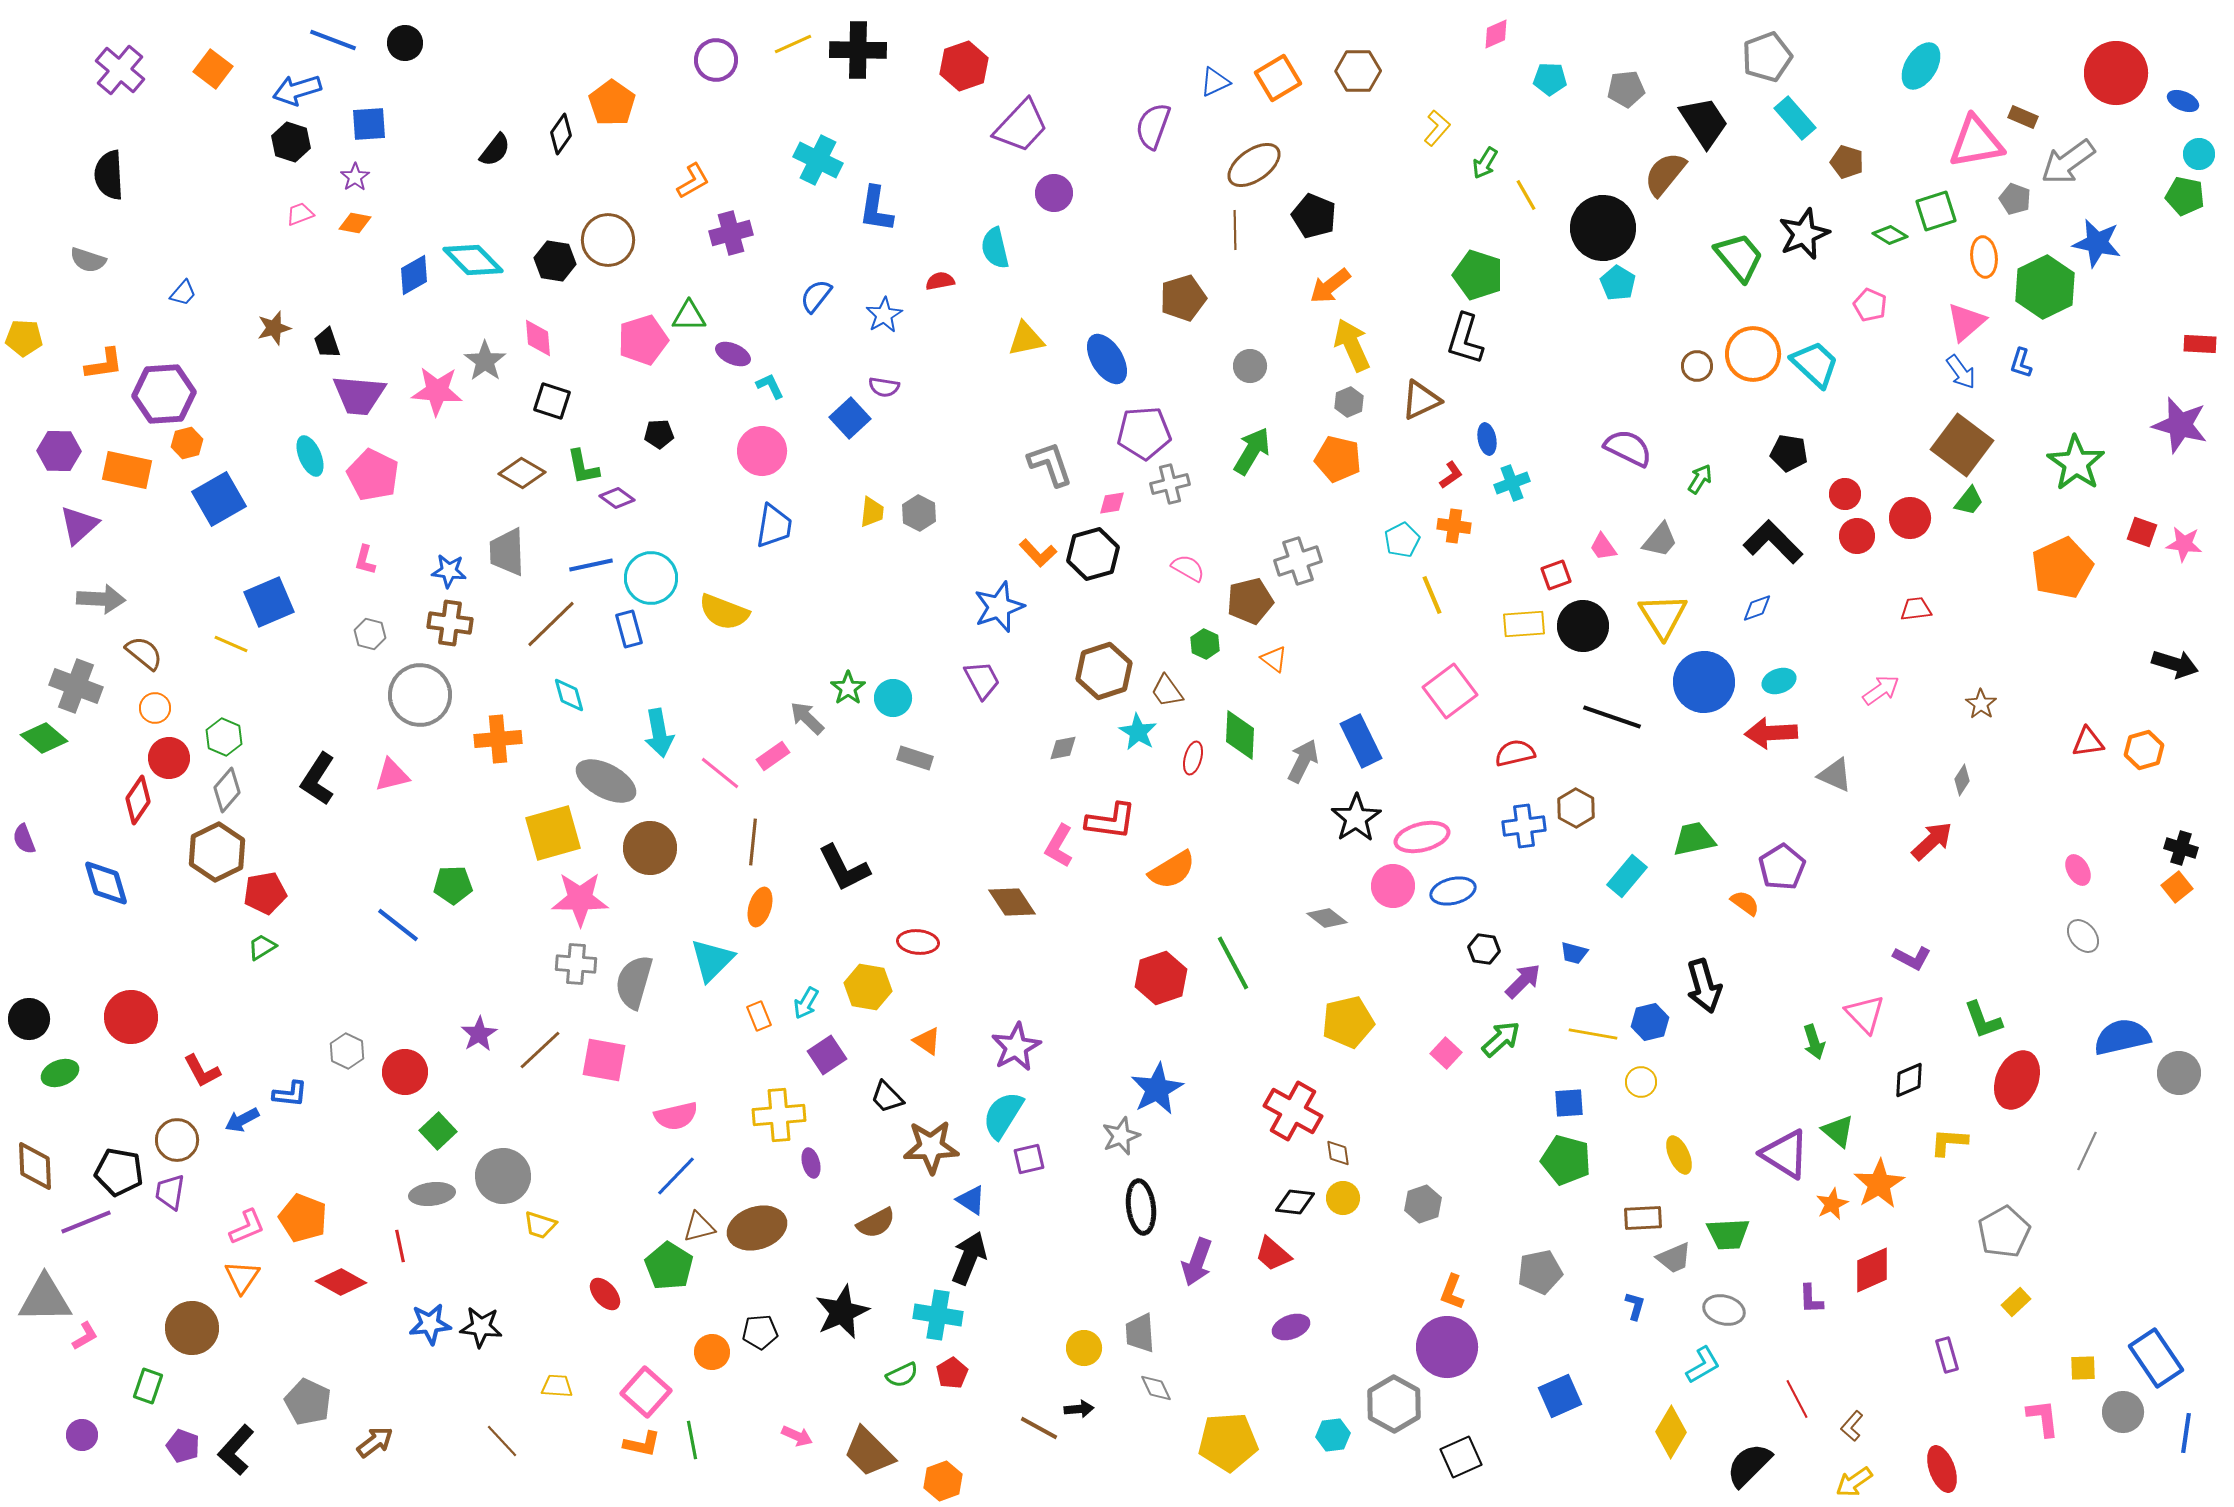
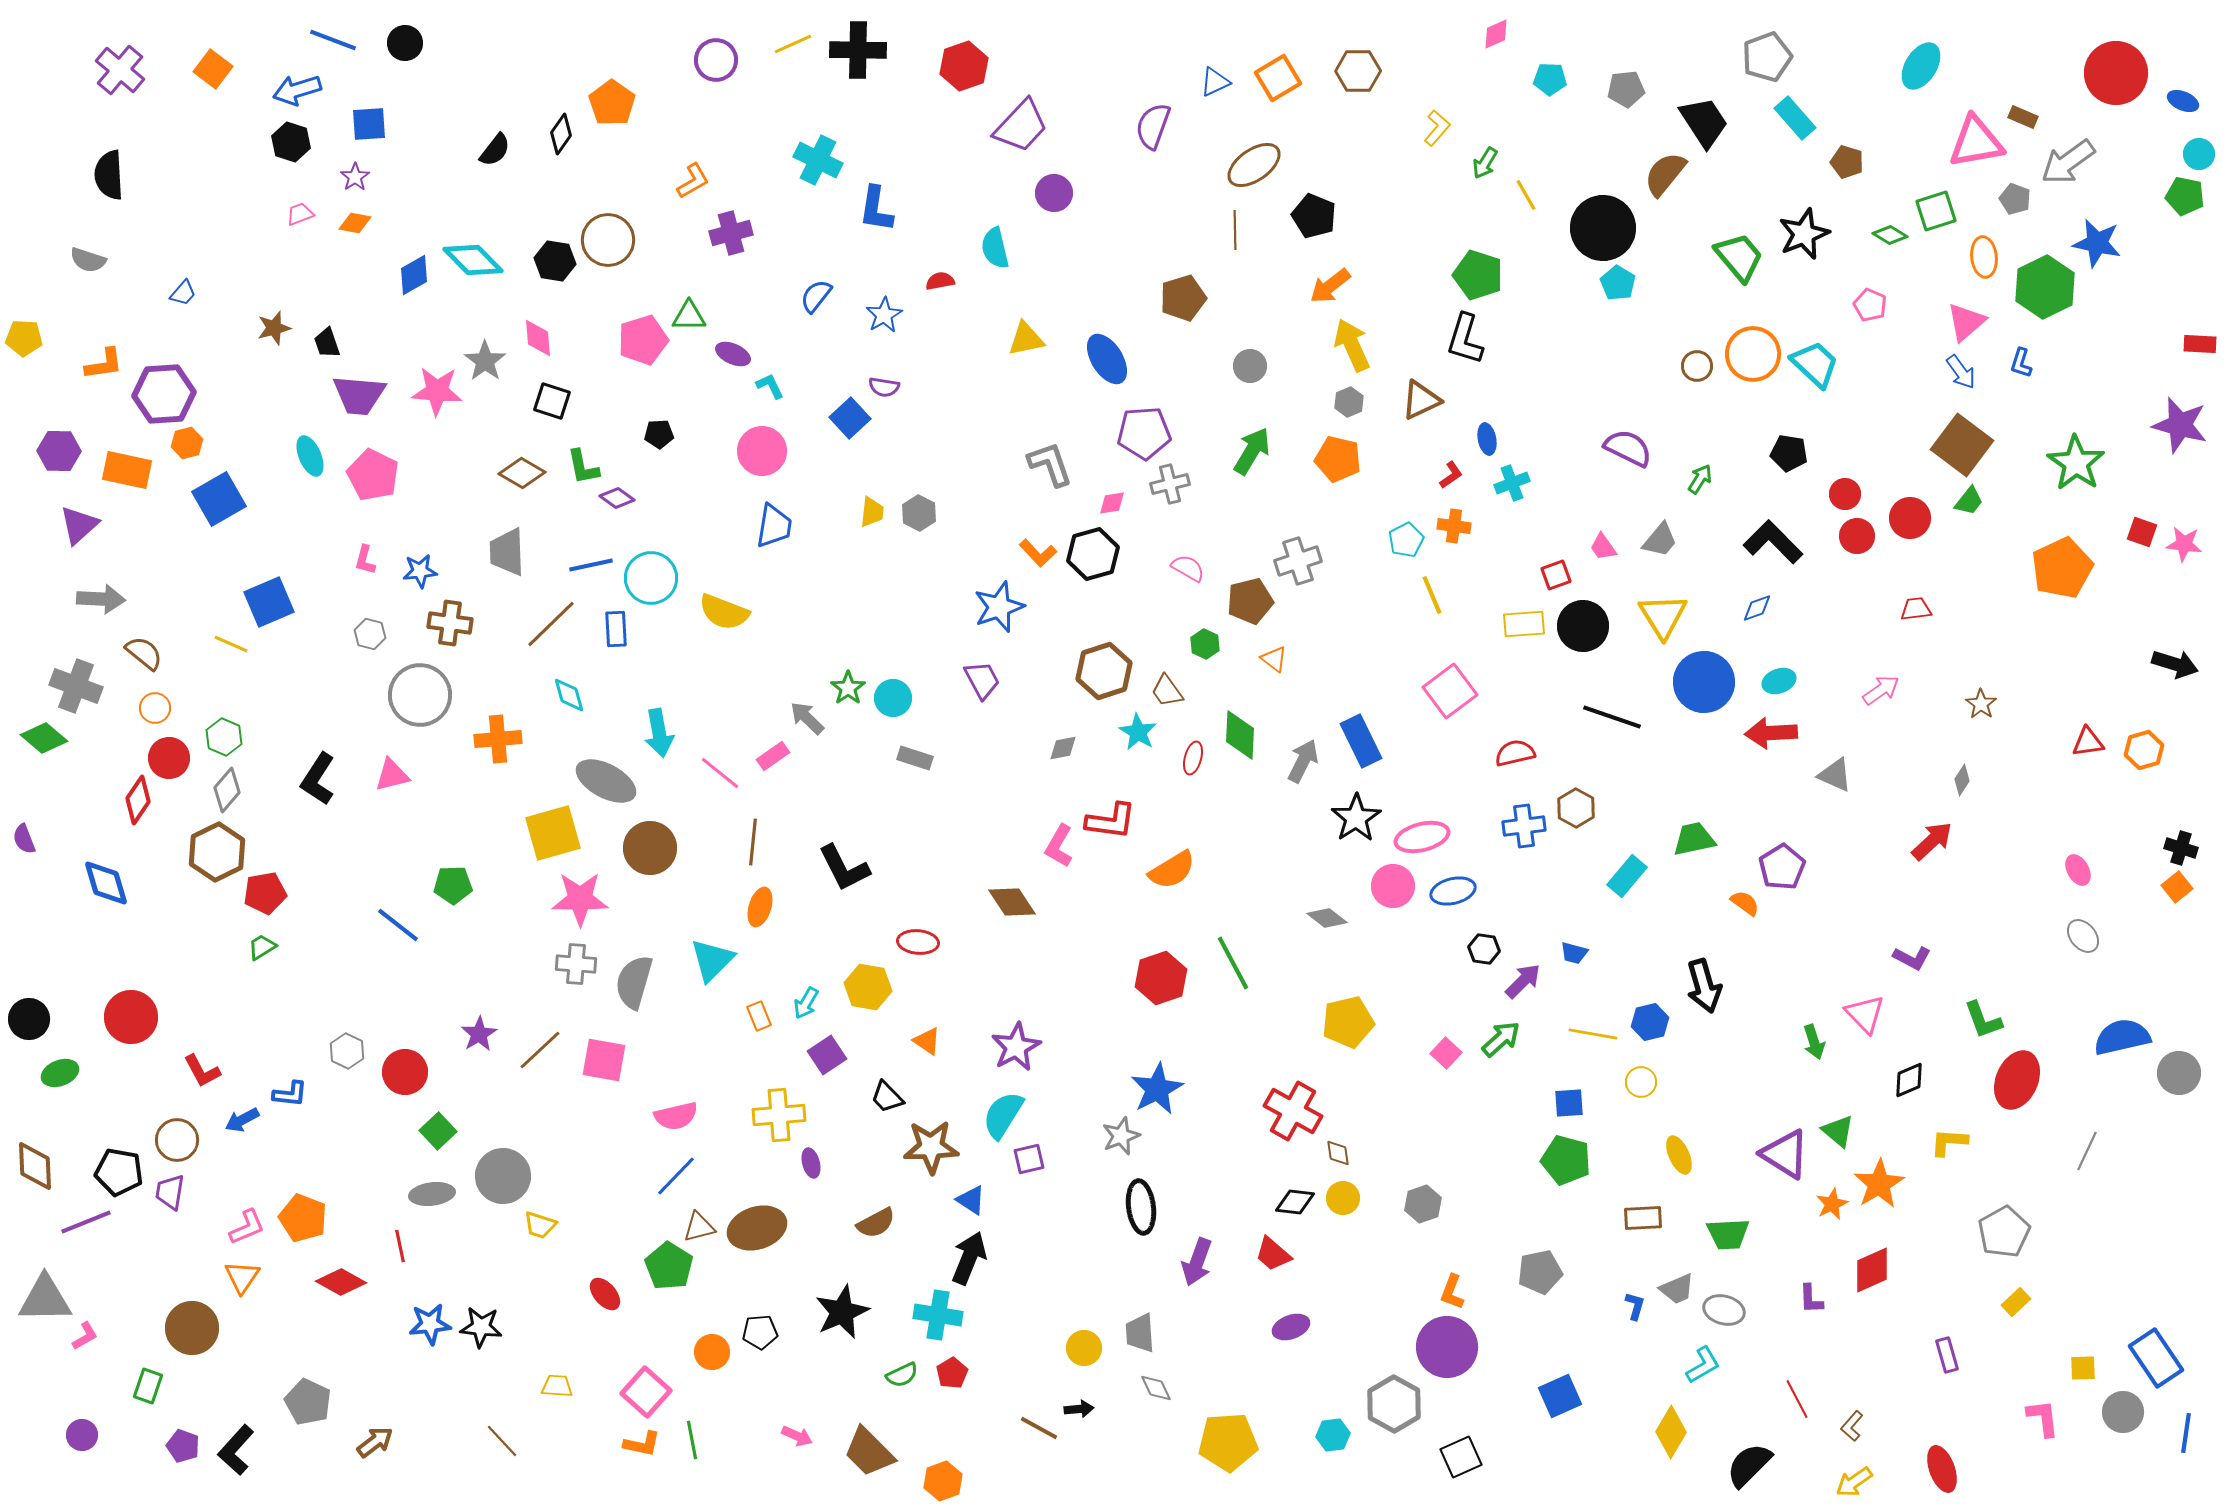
cyan pentagon at (1402, 540): moved 4 px right
blue star at (449, 571): moved 29 px left; rotated 12 degrees counterclockwise
blue rectangle at (629, 629): moved 13 px left; rotated 12 degrees clockwise
gray trapezoid at (1674, 1258): moved 3 px right, 31 px down
